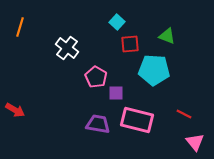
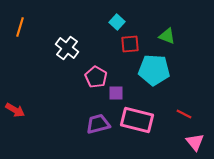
purple trapezoid: rotated 25 degrees counterclockwise
